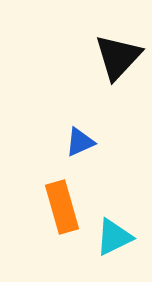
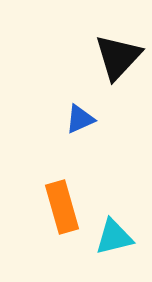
blue triangle: moved 23 px up
cyan triangle: rotated 12 degrees clockwise
